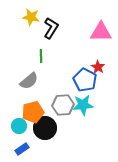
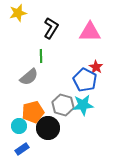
yellow star: moved 13 px left, 4 px up; rotated 24 degrees counterclockwise
pink triangle: moved 11 px left
red star: moved 2 px left
gray semicircle: moved 4 px up
gray hexagon: rotated 20 degrees clockwise
black circle: moved 3 px right
